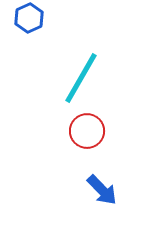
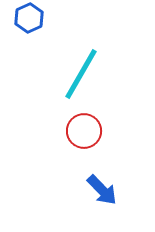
cyan line: moved 4 px up
red circle: moved 3 px left
